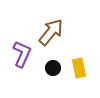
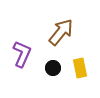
brown arrow: moved 10 px right
yellow rectangle: moved 1 px right
